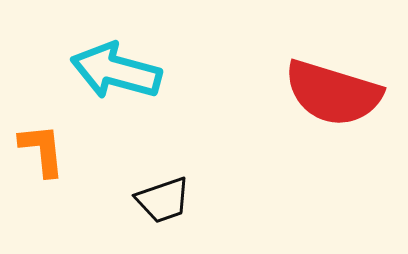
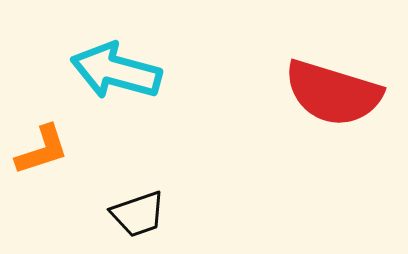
orange L-shape: rotated 78 degrees clockwise
black trapezoid: moved 25 px left, 14 px down
